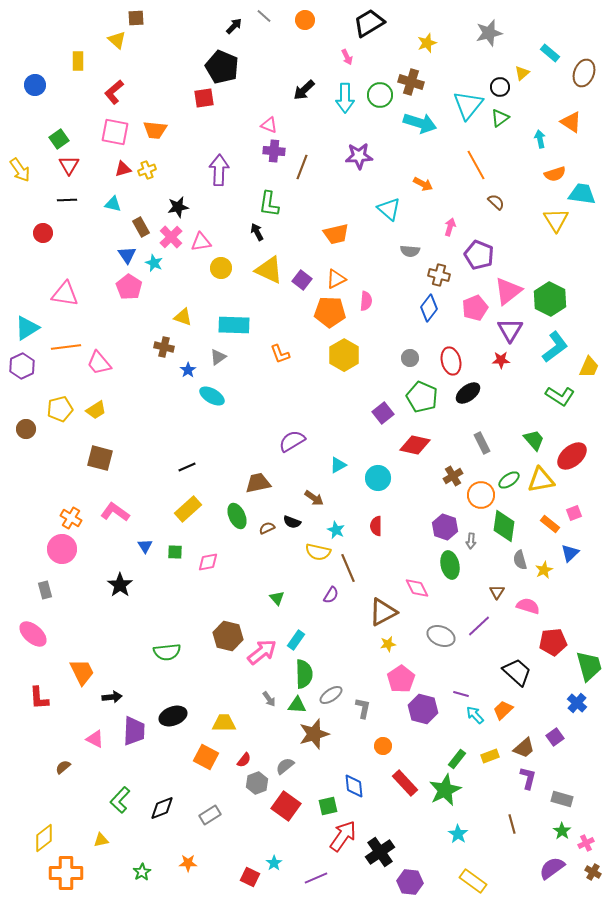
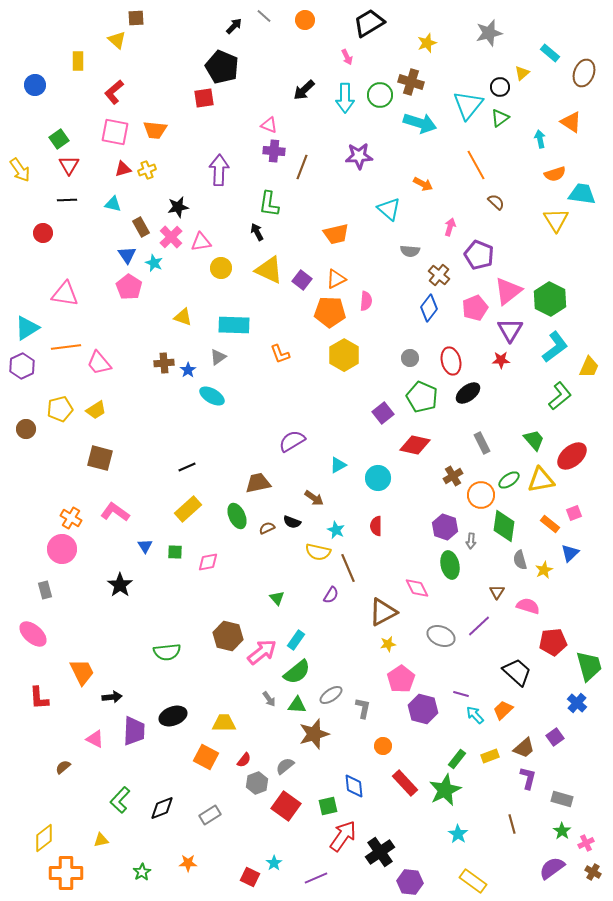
brown cross at (439, 275): rotated 25 degrees clockwise
brown cross at (164, 347): moved 16 px down; rotated 18 degrees counterclockwise
green L-shape at (560, 396): rotated 72 degrees counterclockwise
green semicircle at (304, 674): moved 7 px left, 2 px up; rotated 52 degrees clockwise
